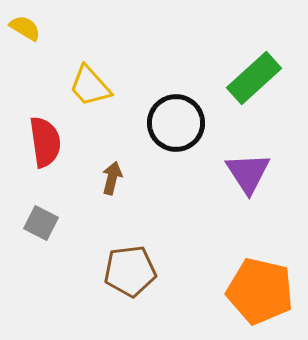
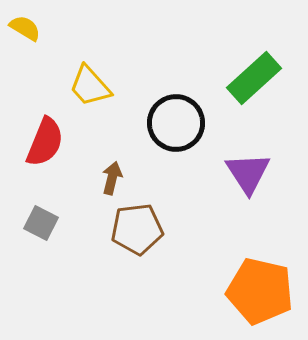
red semicircle: rotated 30 degrees clockwise
brown pentagon: moved 7 px right, 42 px up
